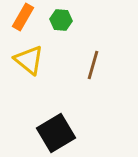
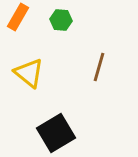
orange rectangle: moved 5 px left
yellow triangle: moved 13 px down
brown line: moved 6 px right, 2 px down
